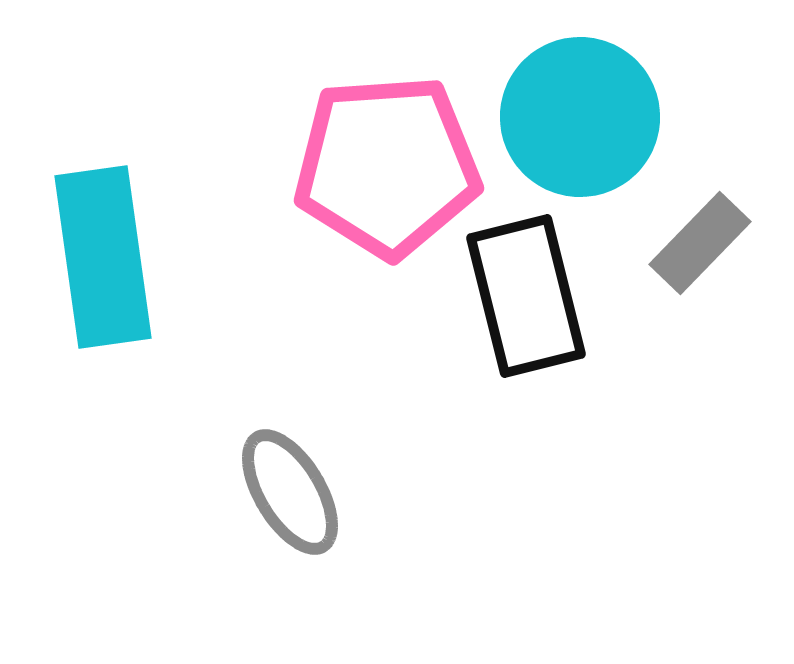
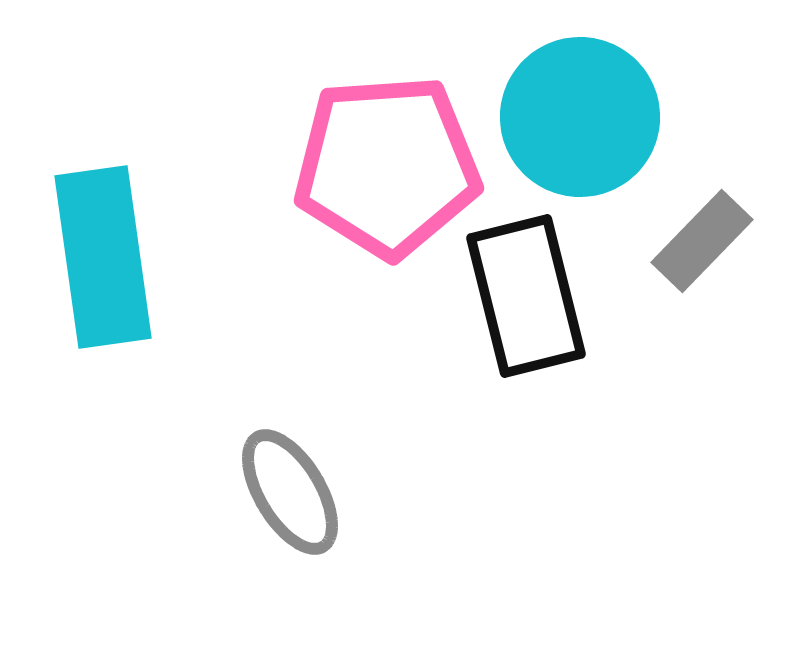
gray rectangle: moved 2 px right, 2 px up
